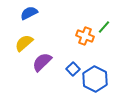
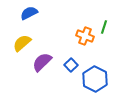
green line: rotated 24 degrees counterclockwise
yellow semicircle: moved 2 px left
blue square: moved 2 px left, 4 px up
